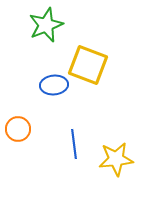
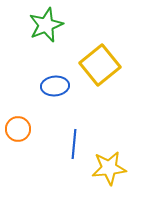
yellow square: moved 12 px right; rotated 30 degrees clockwise
blue ellipse: moved 1 px right, 1 px down
blue line: rotated 12 degrees clockwise
yellow star: moved 7 px left, 9 px down
